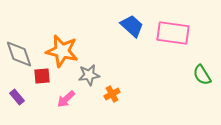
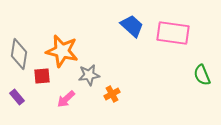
gray diamond: rotated 28 degrees clockwise
green semicircle: rotated 10 degrees clockwise
